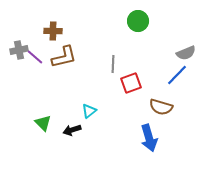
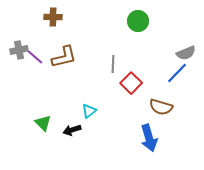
brown cross: moved 14 px up
blue line: moved 2 px up
red square: rotated 25 degrees counterclockwise
